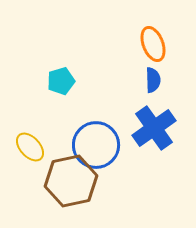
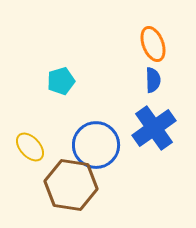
brown hexagon: moved 4 px down; rotated 21 degrees clockwise
